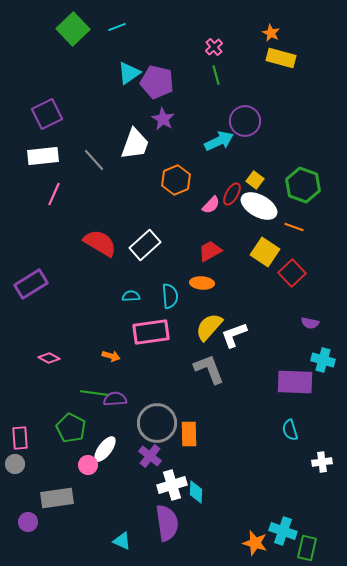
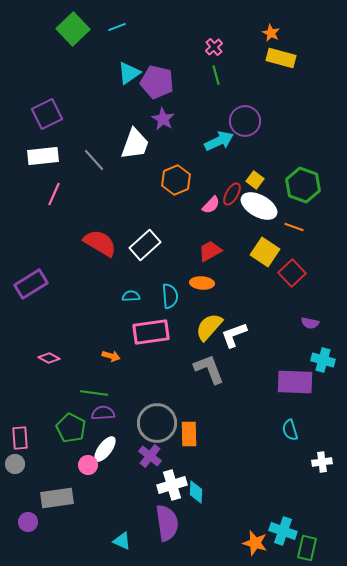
purple semicircle at (115, 399): moved 12 px left, 14 px down
